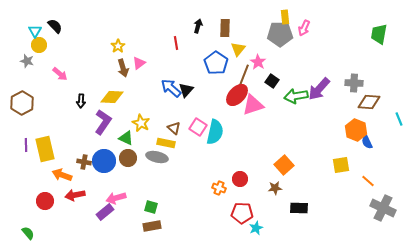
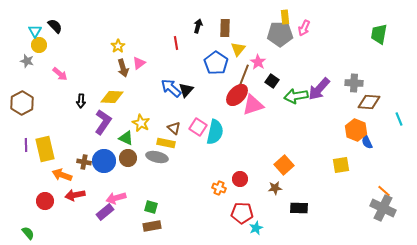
orange line at (368, 181): moved 16 px right, 10 px down
